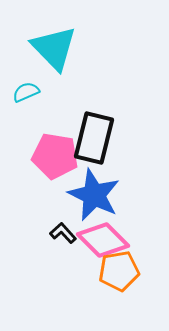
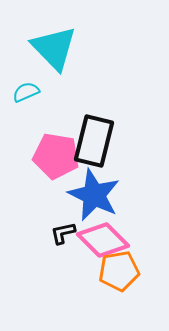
black rectangle: moved 3 px down
pink pentagon: moved 1 px right
black L-shape: rotated 60 degrees counterclockwise
